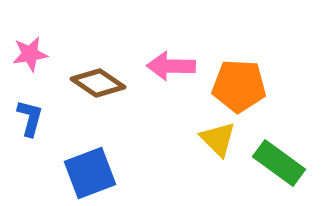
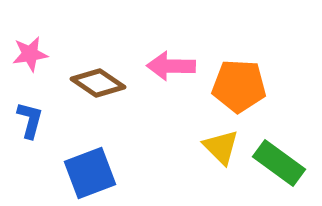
blue L-shape: moved 2 px down
yellow triangle: moved 3 px right, 8 px down
